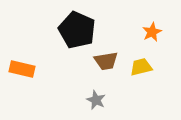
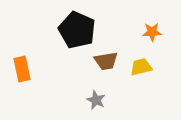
orange star: rotated 24 degrees clockwise
orange rectangle: rotated 65 degrees clockwise
